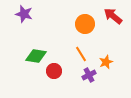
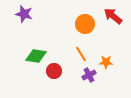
orange star: rotated 24 degrees clockwise
